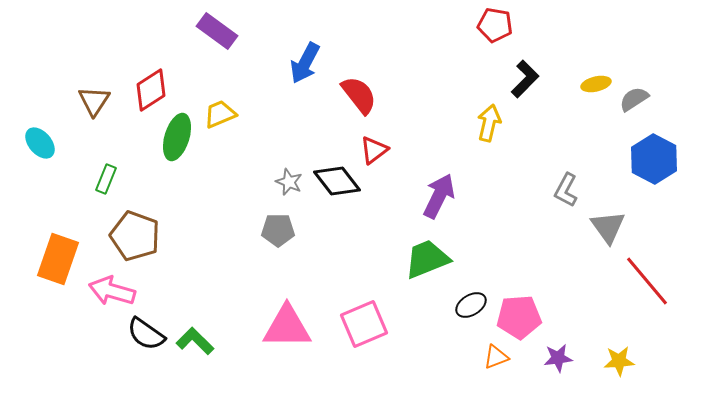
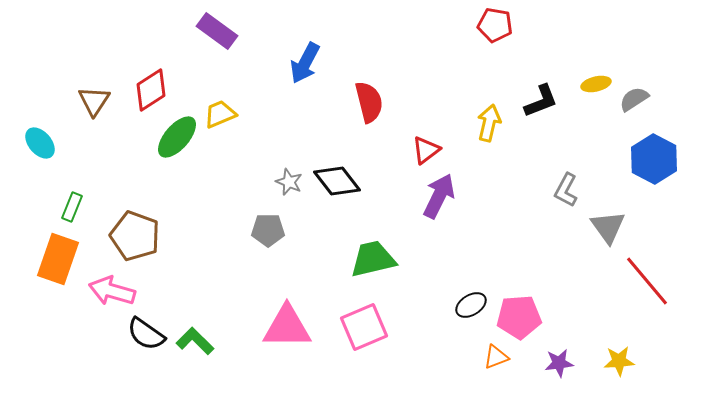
black L-shape: moved 16 px right, 22 px down; rotated 24 degrees clockwise
red semicircle: moved 10 px right, 7 px down; rotated 24 degrees clockwise
green ellipse: rotated 24 degrees clockwise
red triangle: moved 52 px right
green rectangle: moved 34 px left, 28 px down
gray pentagon: moved 10 px left
green trapezoid: moved 54 px left; rotated 9 degrees clockwise
pink square: moved 3 px down
purple star: moved 1 px right, 5 px down
